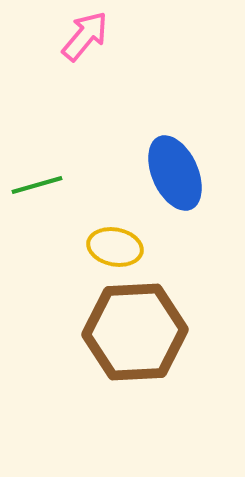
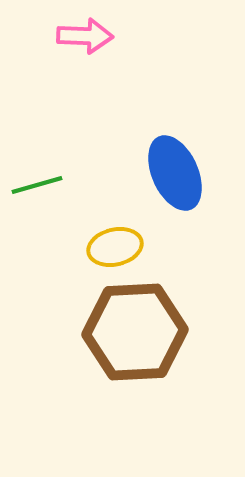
pink arrow: rotated 52 degrees clockwise
yellow ellipse: rotated 24 degrees counterclockwise
